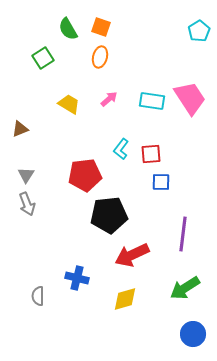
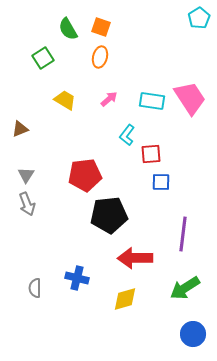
cyan pentagon: moved 13 px up
yellow trapezoid: moved 4 px left, 4 px up
cyan L-shape: moved 6 px right, 14 px up
red arrow: moved 3 px right, 3 px down; rotated 24 degrees clockwise
gray semicircle: moved 3 px left, 8 px up
